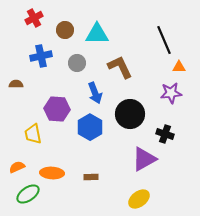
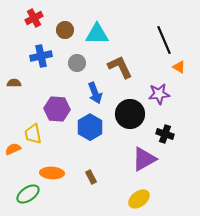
orange triangle: rotated 32 degrees clockwise
brown semicircle: moved 2 px left, 1 px up
purple star: moved 12 px left, 1 px down
orange semicircle: moved 4 px left, 18 px up
brown rectangle: rotated 64 degrees clockwise
